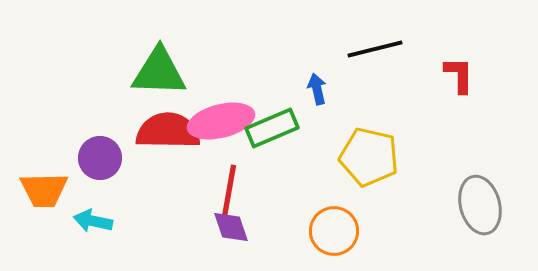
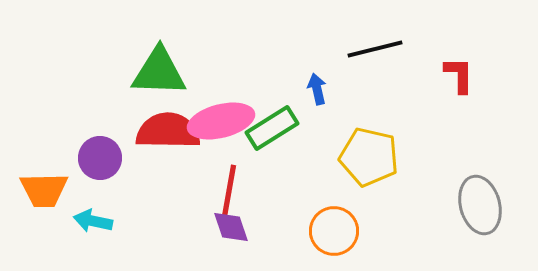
green rectangle: rotated 9 degrees counterclockwise
